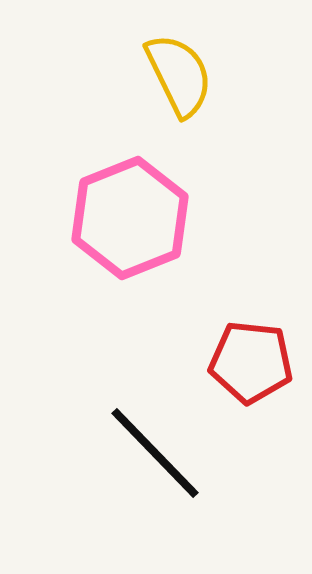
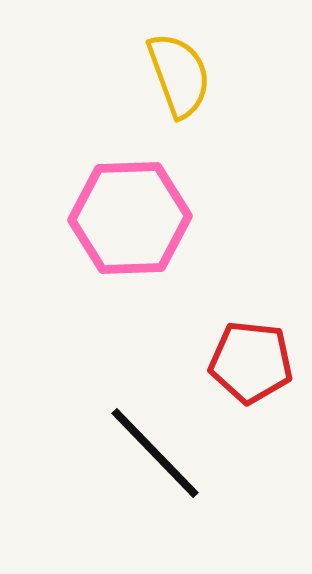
yellow semicircle: rotated 6 degrees clockwise
pink hexagon: rotated 20 degrees clockwise
